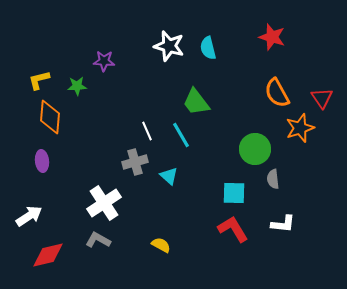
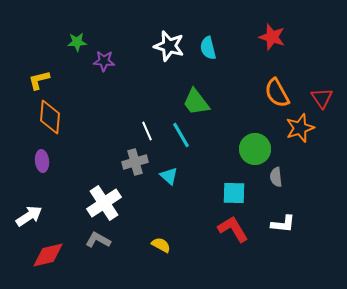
green star: moved 44 px up
gray semicircle: moved 3 px right, 2 px up
